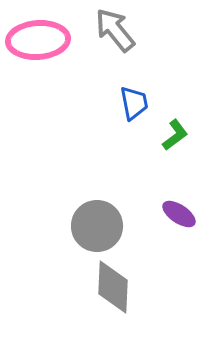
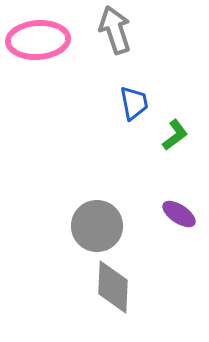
gray arrow: rotated 21 degrees clockwise
